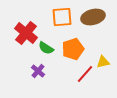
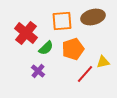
orange square: moved 4 px down
green semicircle: rotated 77 degrees counterclockwise
